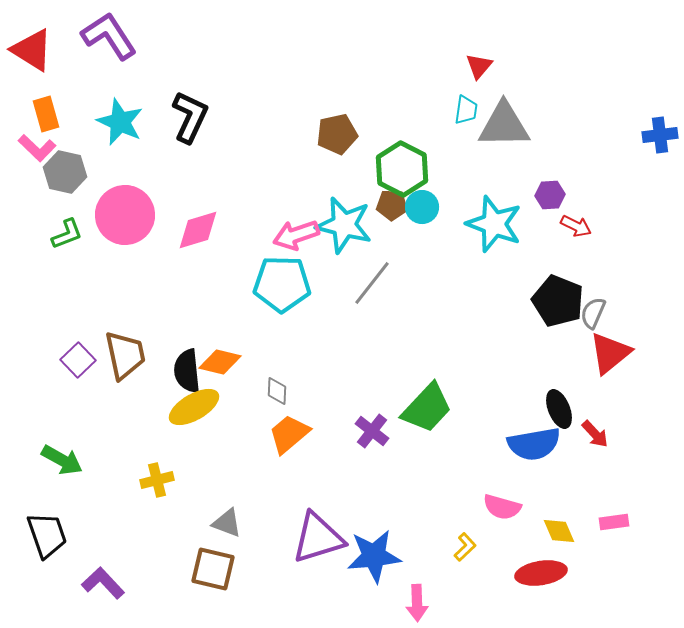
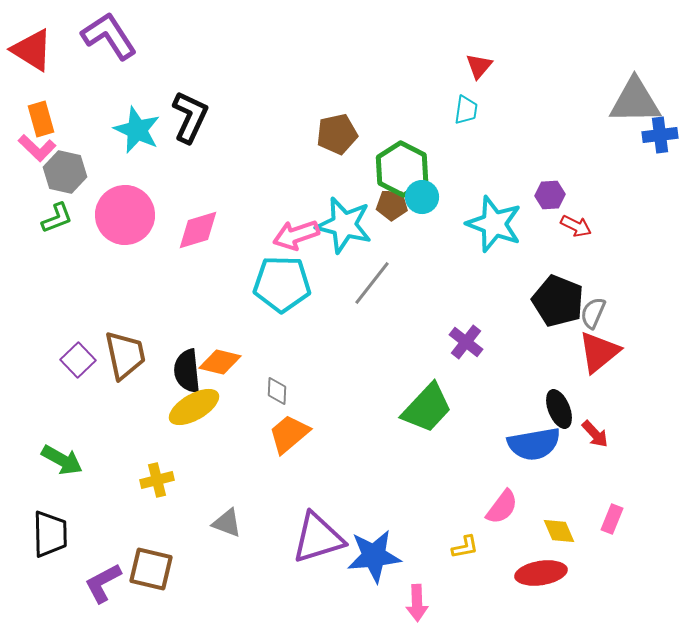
orange rectangle at (46, 114): moved 5 px left, 5 px down
cyan star at (120, 122): moved 17 px right, 8 px down
gray triangle at (504, 125): moved 131 px right, 24 px up
cyan circle at (422, 207): moved 10 px up
green L-shape at (67, 234): moved 10 px left, 16 px up
red triangle at (610, 353): moved 11 px left, 1 px up
purple cross at (372, 431): moved 94 px right, 89 px up
pink semicircle at (502, 507): rotated 69 degrees counterclockwise
pink rectangle at (614, 522): moved 2 px left, 3 px up; rotated 60 degrees counterclockwise
black trapezoid at (47, 535): moved 3 px right, 1 px up; rotated 18 degrees clockwise
yellow L-shape at (465, 547): rotated 32 degrees clockwise
brown square at (213, 569): moved 62 px left
purple L-shape at (103, 583): rotated 75 degrees counterclockwise
